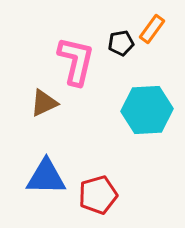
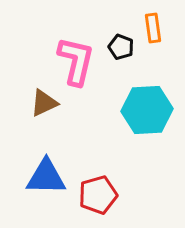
orange rectangle: moved 1 px right, 1 px up; rotated 44 degrees counterclockwise
black pentagon: moved 4 px down; rotated 30 degrees clockwise
